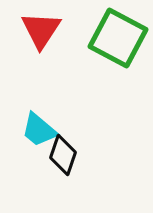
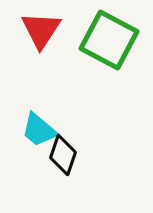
green square: moved 9 px left, 2 px down
